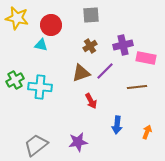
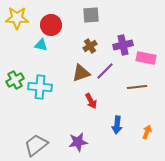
yellow star: rotated 10 degrees counterclockwise
